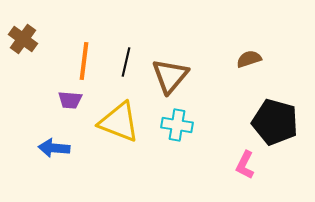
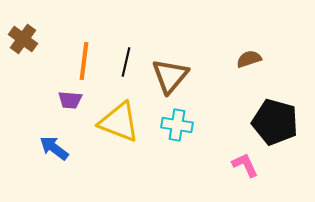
blue arrow: rotated 32 degrees clockwise
pink L-shape: rotated 128 degrees clockwise
